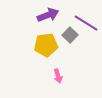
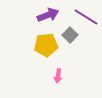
purple line: moved 6 px up
pink arrow: rotated 24 degrees clockwise
